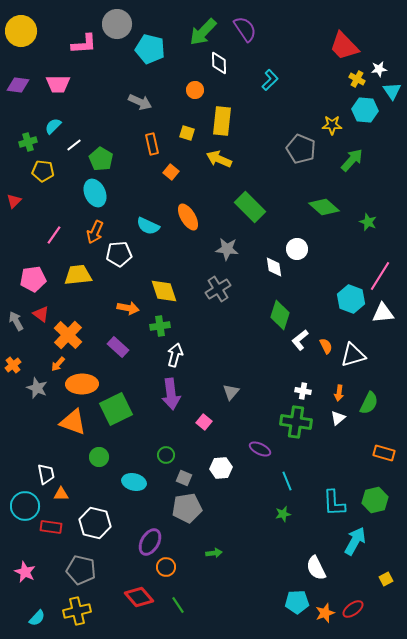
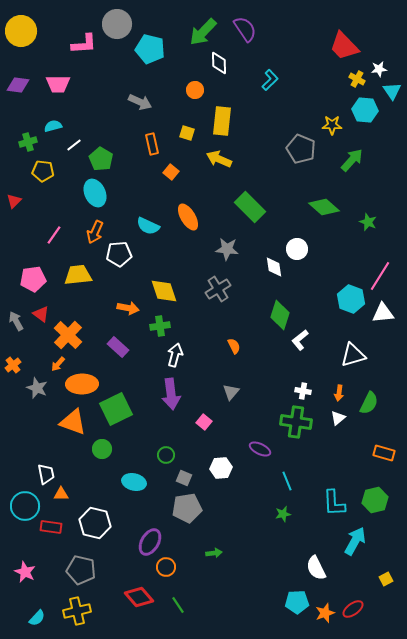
cyan semicircle at (53, 126): rotated 30 degrees clockwise
orange semicircle at (326, 346): moved 92 px left
green circle at (99, 457): moved 3 px right, 8 px up
